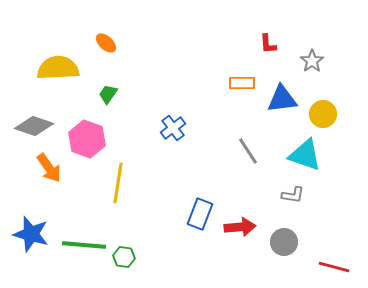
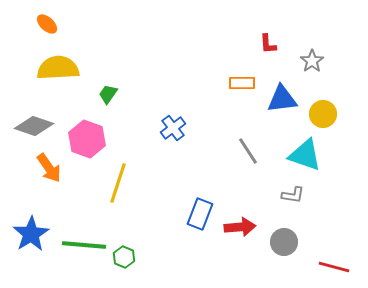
orange ellipse: moved 59 px left, 19 px up
yellow line: rotated 9 degrees clockwise
blue star: rotated 24 degrees clockwise
green hexagon: rotated 15 degrees clockwise
